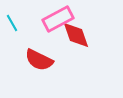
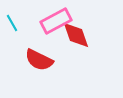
pink rectangle: moved 2 px left, 2 px down
